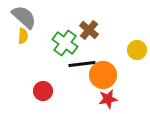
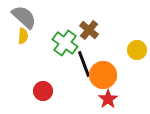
black line: moved 2 px right; rotated 76 degrees clockwise
red star: rotated 24 degrees counterclockwise
